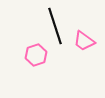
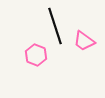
pink hexagon: rotated 20 degrees counterclockwise
